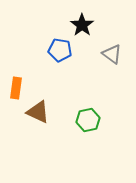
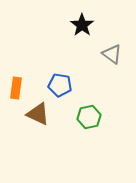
blue pentagon: moved 35 px down
brown triangle: moved 2 px down
green hexagon: moved 1 px right, 3 px up
